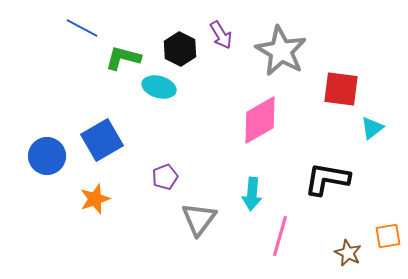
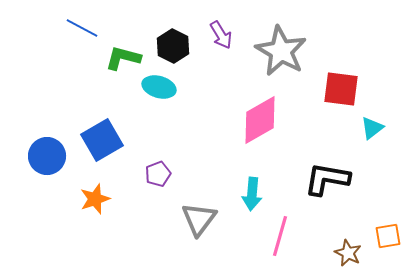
black hexagon: moved 7 px left, 3 px up
purple pentagon: moved 7 px left, 3 px up
